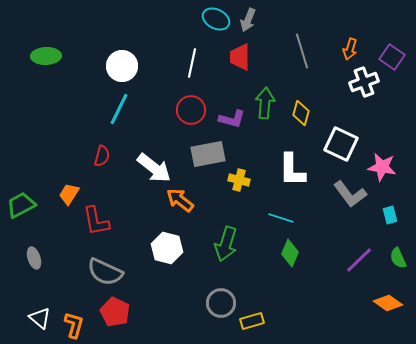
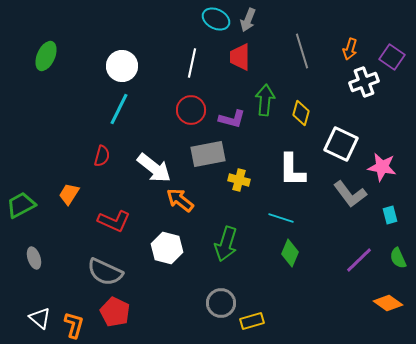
green ellipse at (46, 56): rotated 64 degrees counterclockwise
green arrow at (265, 103): moved 3 px up
red L-shape at (96, 221): moved 18 px right; rotated 56 degrees counterclockwise
